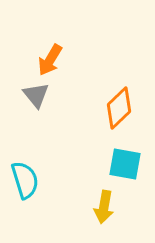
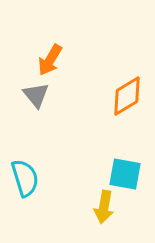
orange diamond: moved 8 px right, 12 px up; rotated 12 degrees clockwise
cyan square: moved 10 px down
cyan semicircle: moved 2 px up
